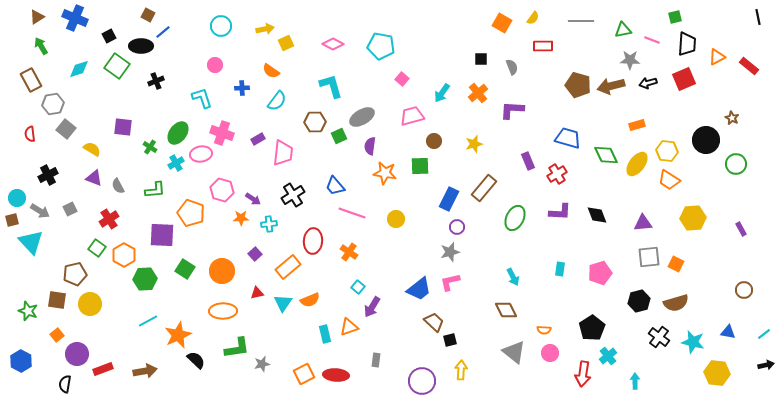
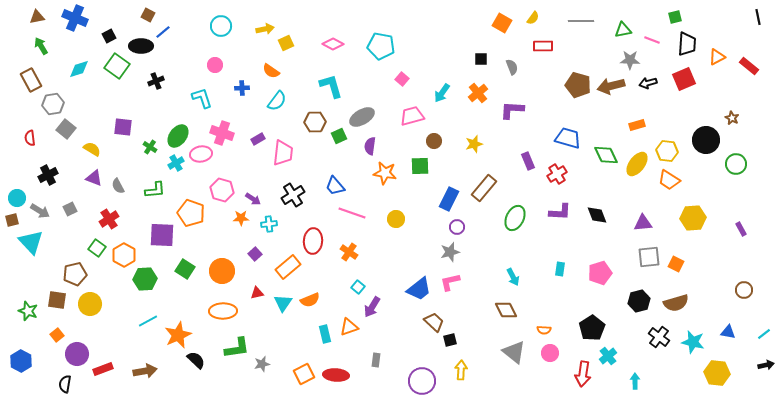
brown triangle at (37, 17): rotated 21 degrees clockwise
green ellipse at (178, 133): moved 3 px down
red semicircle at (30, 134): moved 4 px down
